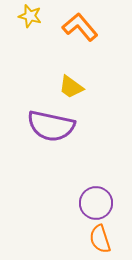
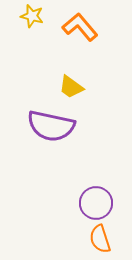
yellow star: moved 2 px right
